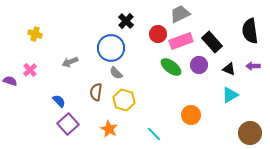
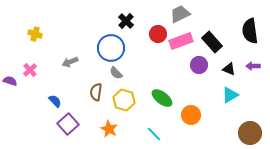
green ellipse: moved 9 px left, 31 px down
blue semicircle: moved 4 px left
